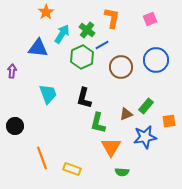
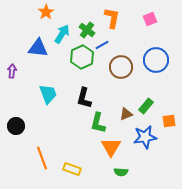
black circle: moved 1 px right
green semicircle: moved 1 px left
